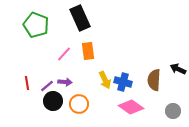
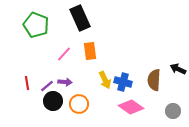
orange rectangle: moved 2 px right
